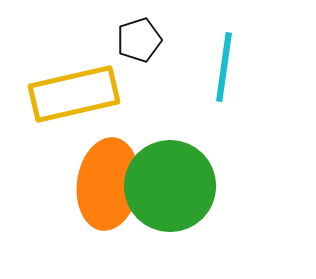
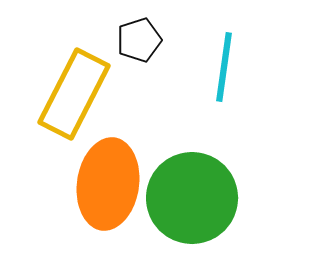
yellow rectangle: rotated 50 degrees counterclockwise
green circle: moved 22 px right, 12 px down
